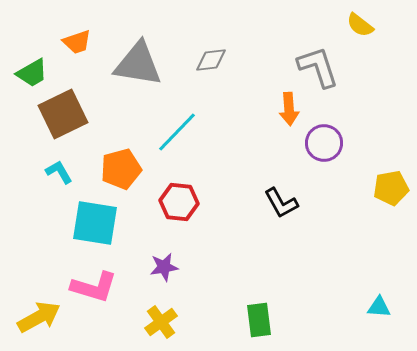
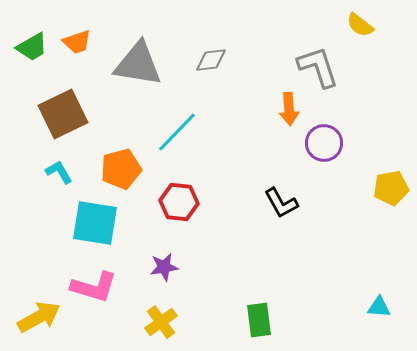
green trapezoid: moved 26 px up
